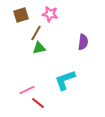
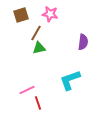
cyan L-shape: moved 5 px right
red line: rotated 32 degrees clockwise
